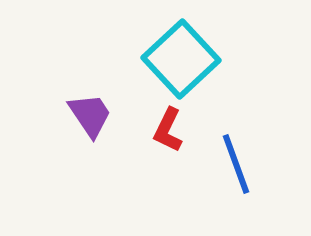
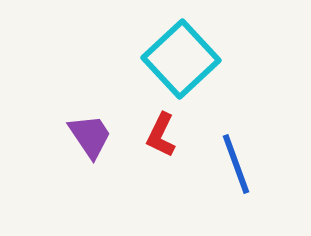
purple trapezoid: moved 21 px down
red L-shape: moved 7 px left, 5 px down
